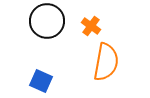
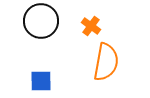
black circle: moved 6 px left
blue square: rotated 25 degrees counterclockwise
